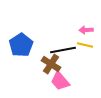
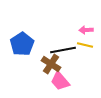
blue pentagon: moved 1 px right, 1 px up
